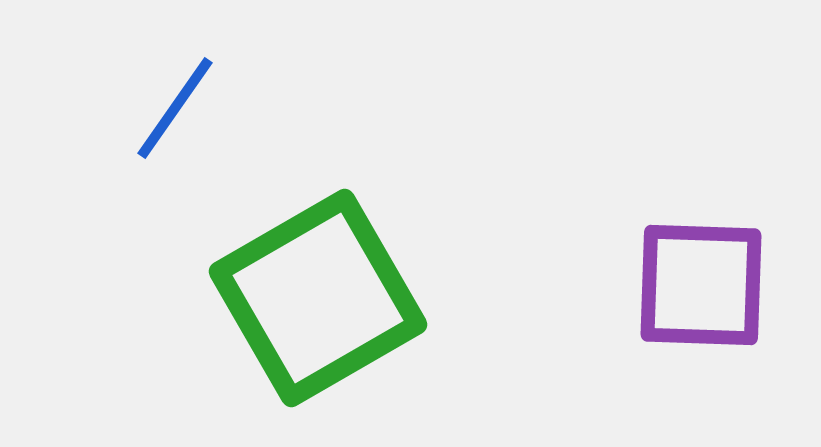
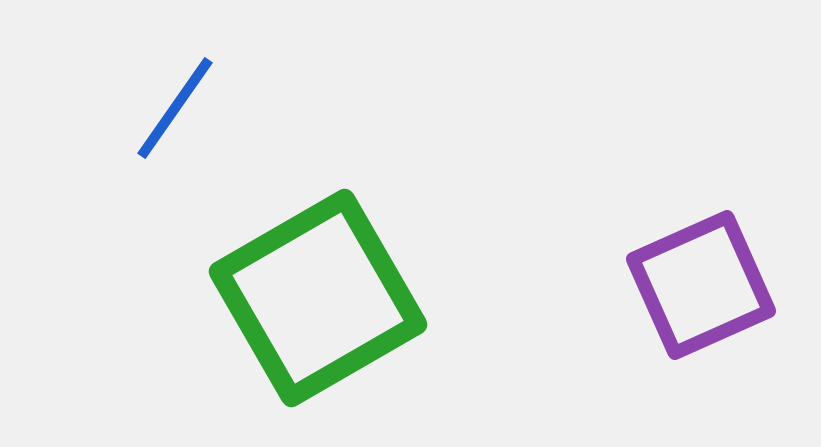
purple square: rotated 26 degrees counterclockwise
